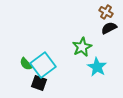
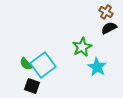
black square: moved 7 px left, 3 px down
